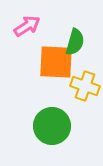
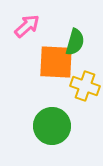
pink arrow: rotated 8 degrees counterclockwise
